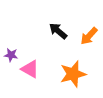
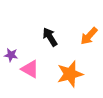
black arrow: moved 8 px left, 6 px down; rotated 18 degrees clockwise
orange star: moved 3 px left
